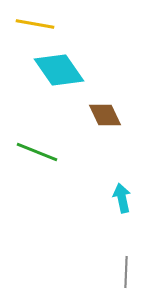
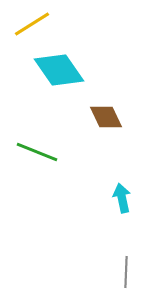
yellow line: moved 3 px left; rotated 42 degrees counterclockwise
brown diamond: moved 1 px right, 2 px down
